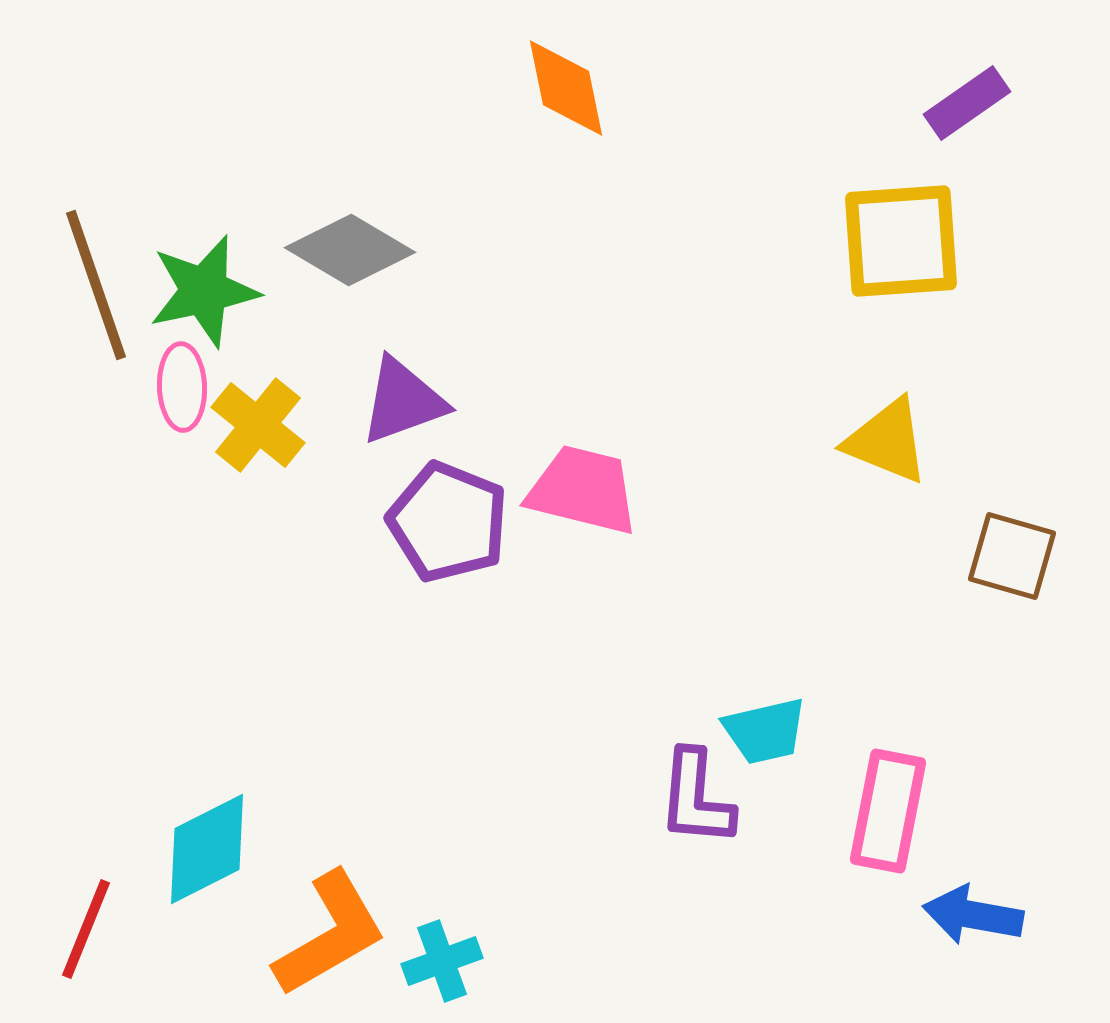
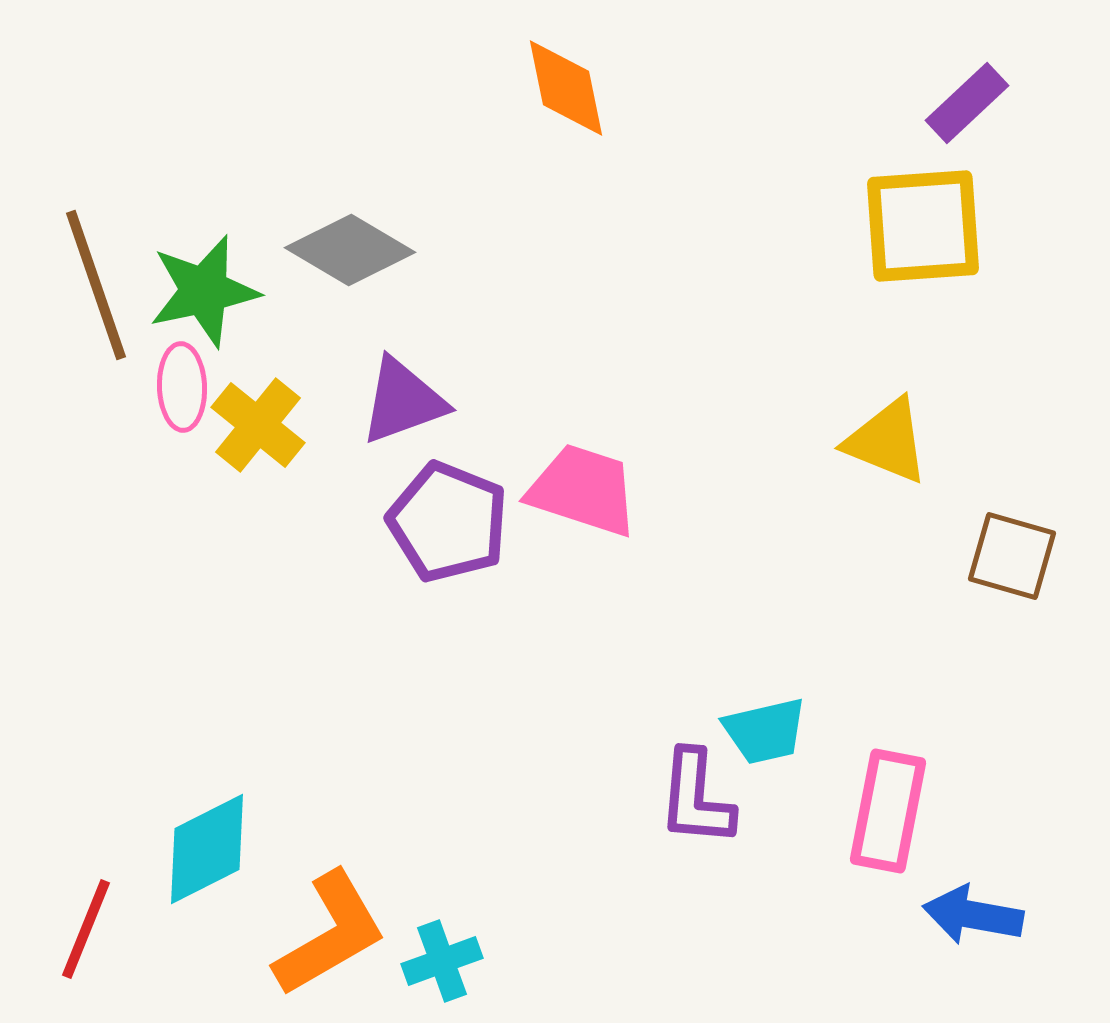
purple rectangle: rotated 8 degrees counterclockwise
yellow square: moved 22 px right, 15 px up
pink trapezoid: rotated 4 degrees clockwise
